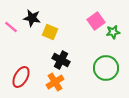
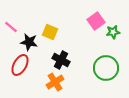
black star: moved 3 px left, 24 px down
red ellipse: moved 1 px left, 12 px up
